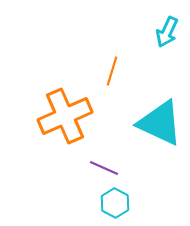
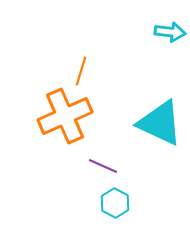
cyan arrow: moved 3 px right; rotated 108 degrees counterclockwise
orange line: moved 31 px left
purple line: moved 1 px left, 2 px up
